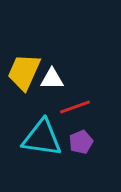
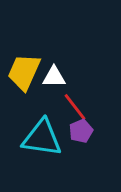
white triangle: moved 2 px right, 2 px up
red line: rotated 72 degrees clockwise
purple pentagon: moved 11 px up
